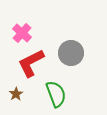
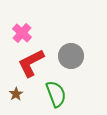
gray circle: moved 3 px down
